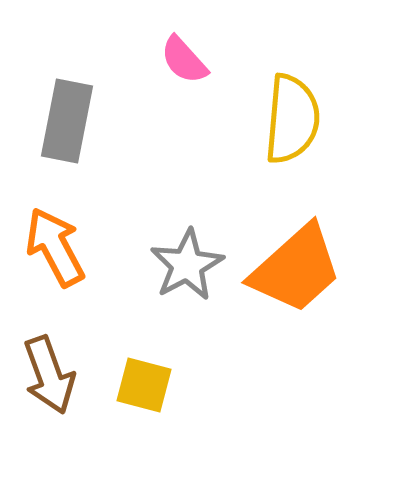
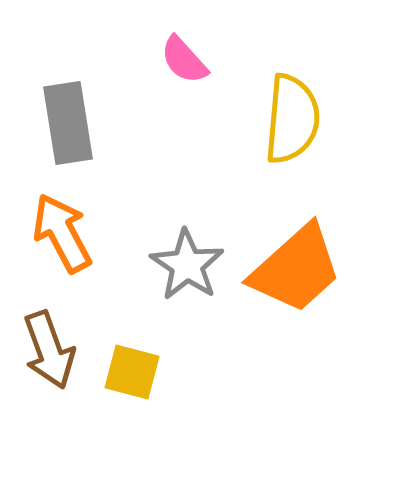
gray rectangle: moved 1 px right, 2 px down; rotated 20 degrees counterclockwise
orange arrow: moved 7 px right, 14 px up
gray star: rotated 10 degrees counterclockwise
brown arrow: moved 25 px up
yellow square: moved 12 px left, 13 px up
